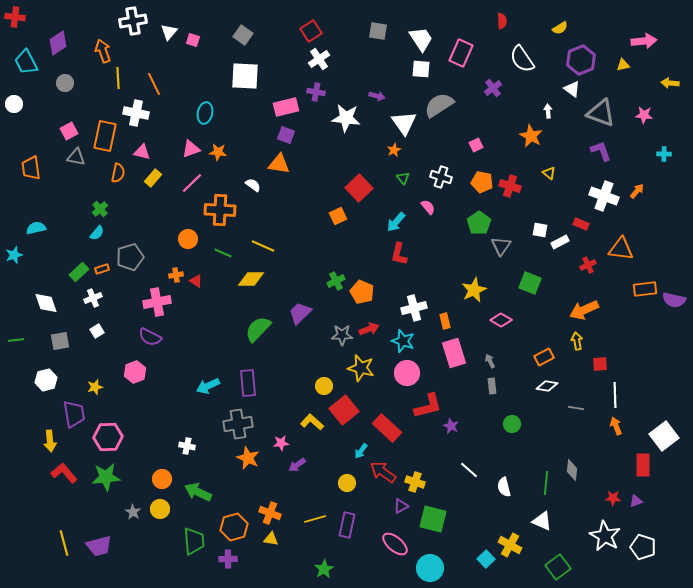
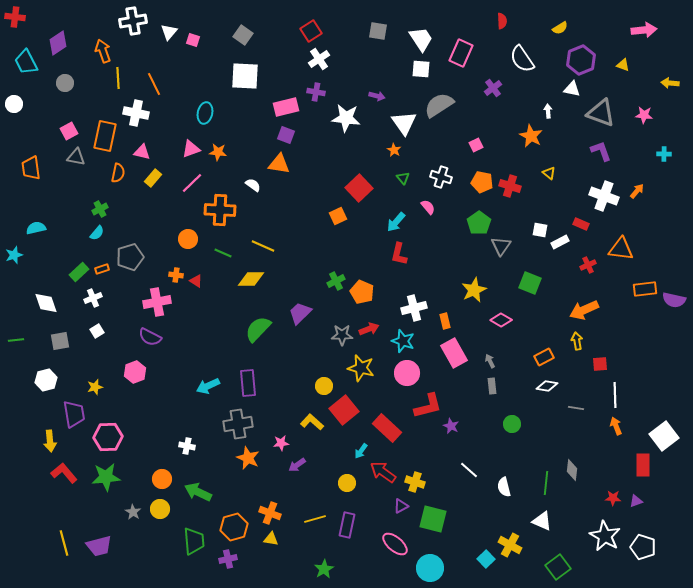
pink arrow at (644, 41): moved 11 px up
yellow triangle at (623, 65): rotated 32 degrees clockwise
white triangle at (572, 89): rotated 24 degrees counterclockwise
orange star at (394, 150): rotated 16 degrees counterclockwise
green cross at (100, 209): rotated 14 degrees clockwise
orange cross at (176, 275): rotated 16 degrees clockwise
pink rectangle at (454, 353): rotated 12 degrees counterclockwise
purple cross at (228, 559): rotated 12 degrees counterclockwise
